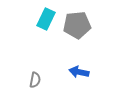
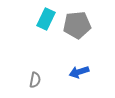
blue arrow: rotated 30 degrees counterclockwise
